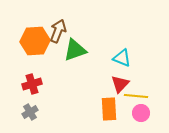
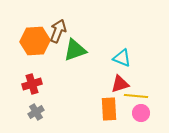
red triangle: rotated 30 degrees clockwise
gray cross: moved 6 px right
